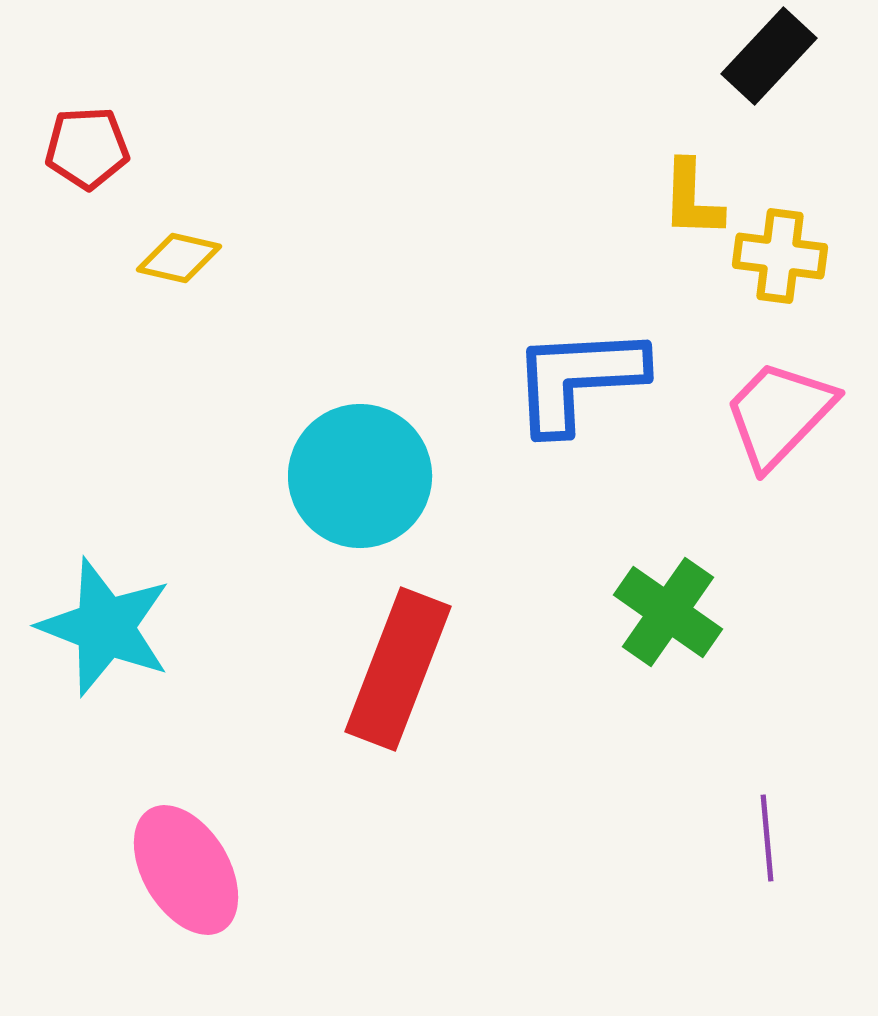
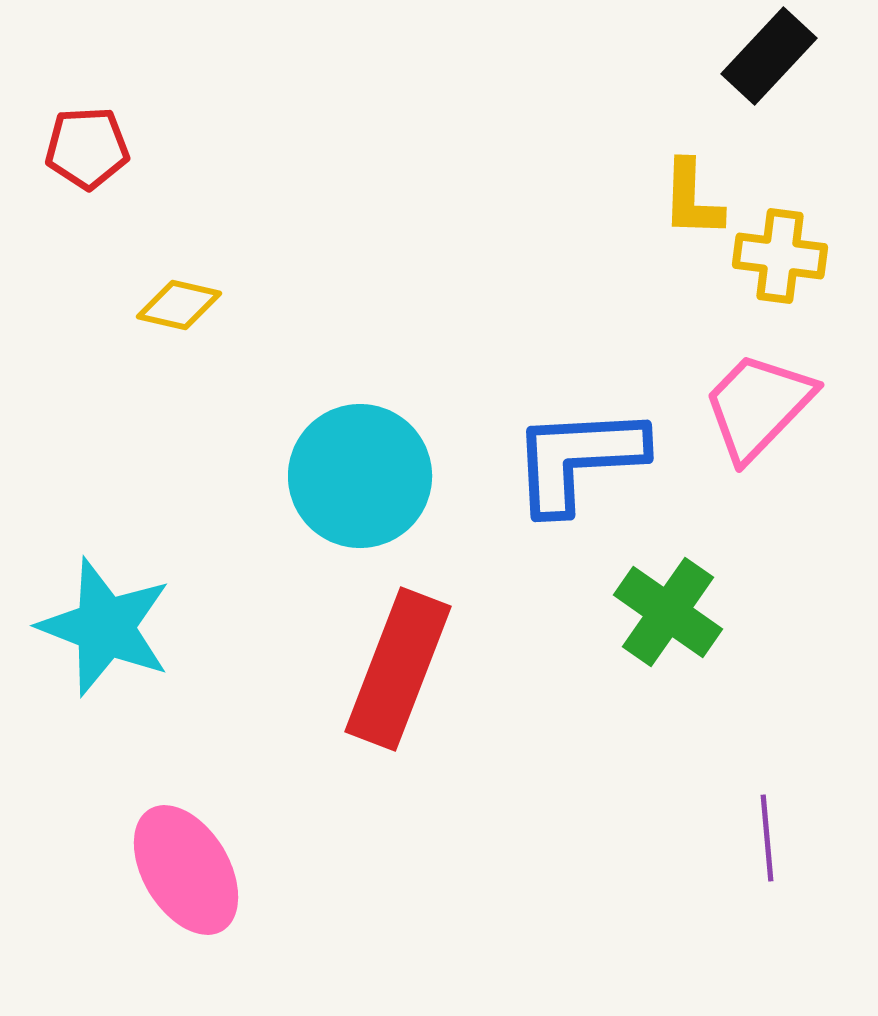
yellow diamond: moved 47 px down
blue L-shape: moved 80 px down
pink trapezoid: moved 21 px left, 8 px up
